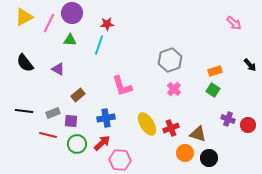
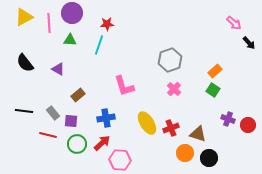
pink line: rotated 30 degrees counterclockwise
black arrow: moved 1 px left, 22 px up
orange rectangle: rotated 24 degrees counterclockwise
pink L-shape: moved 2 px right
gray rectangle: rotated 72 degrees clockwise
yellow ellipse: moved 1 px up
